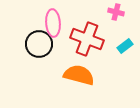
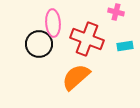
cyan rectangle: rotated 28 degrees clockwise
orange semicircle: moved 3 px left, 2 px down; rotated 56 degrees counterclockwise
